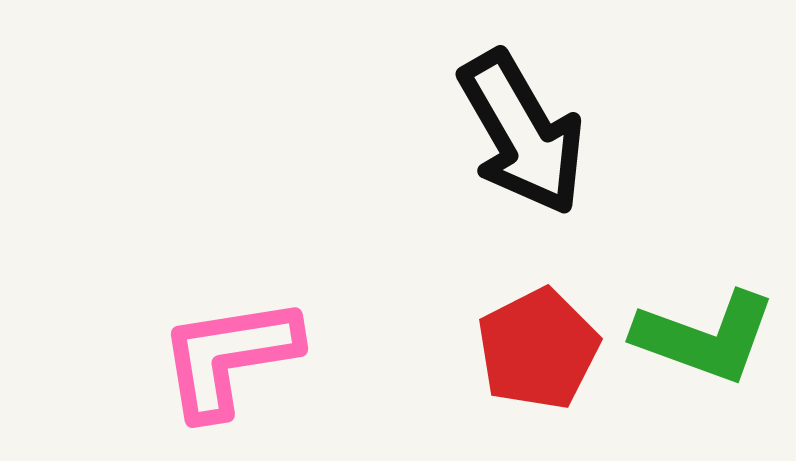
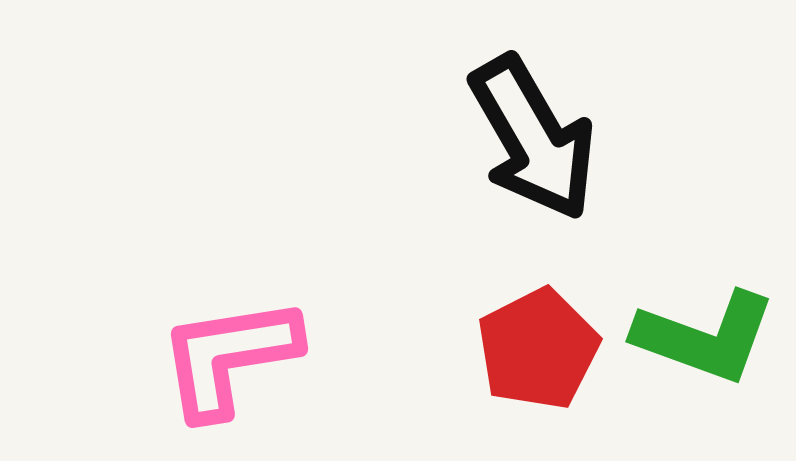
black arrow: moved 11 px right, 5 px down
